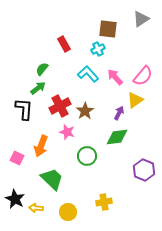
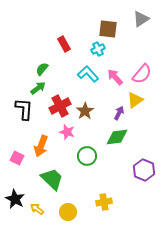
pink semicircle: moved 1 px left, 2 px up
yellow arrow: moved 1 px right, 1 px down; rotated 32 degrees clockwise
